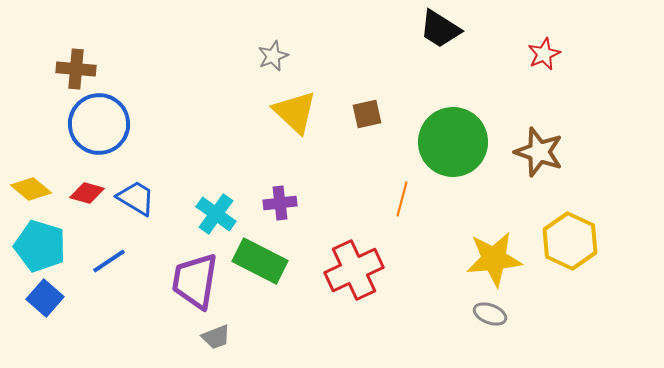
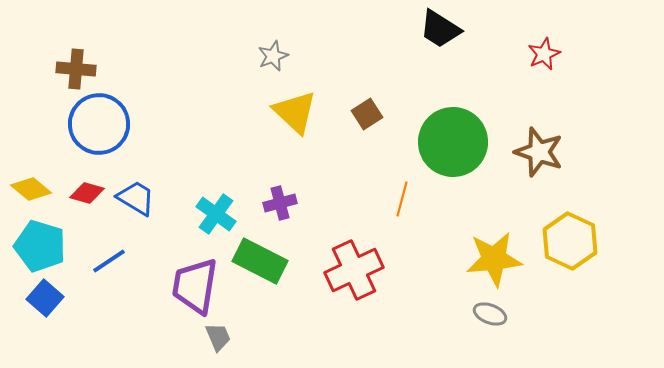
brown square: rotated 20 degrees counterclockwise
purple cross: rotated 8 degrees counterclockwise
purple trapezoid: moved 5 px down
gray trapezoid: moved 2 px right; rotated 92 degrees counterclockwise
